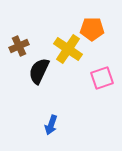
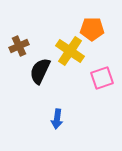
yellow cross: moved 2 px right, 2 px down
black semicircle: moved 1 px right
blue arrow: moved 6 px right, 6 px up; rotated 12 degrees counterclockwise
